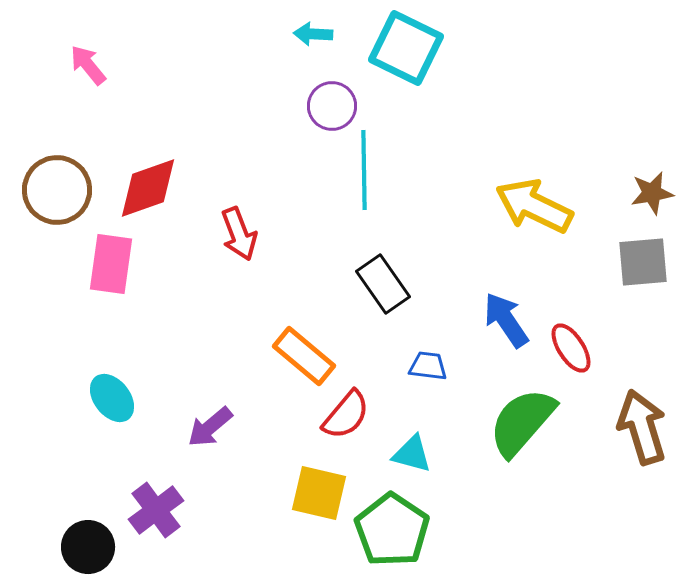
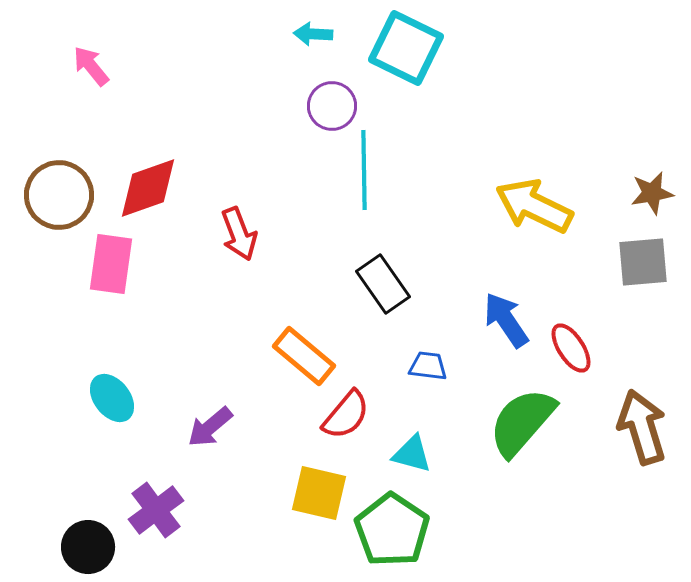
pink arrow: moved 3 px right, 1 px down
brown circle: moved 2 px right, 5 px down
